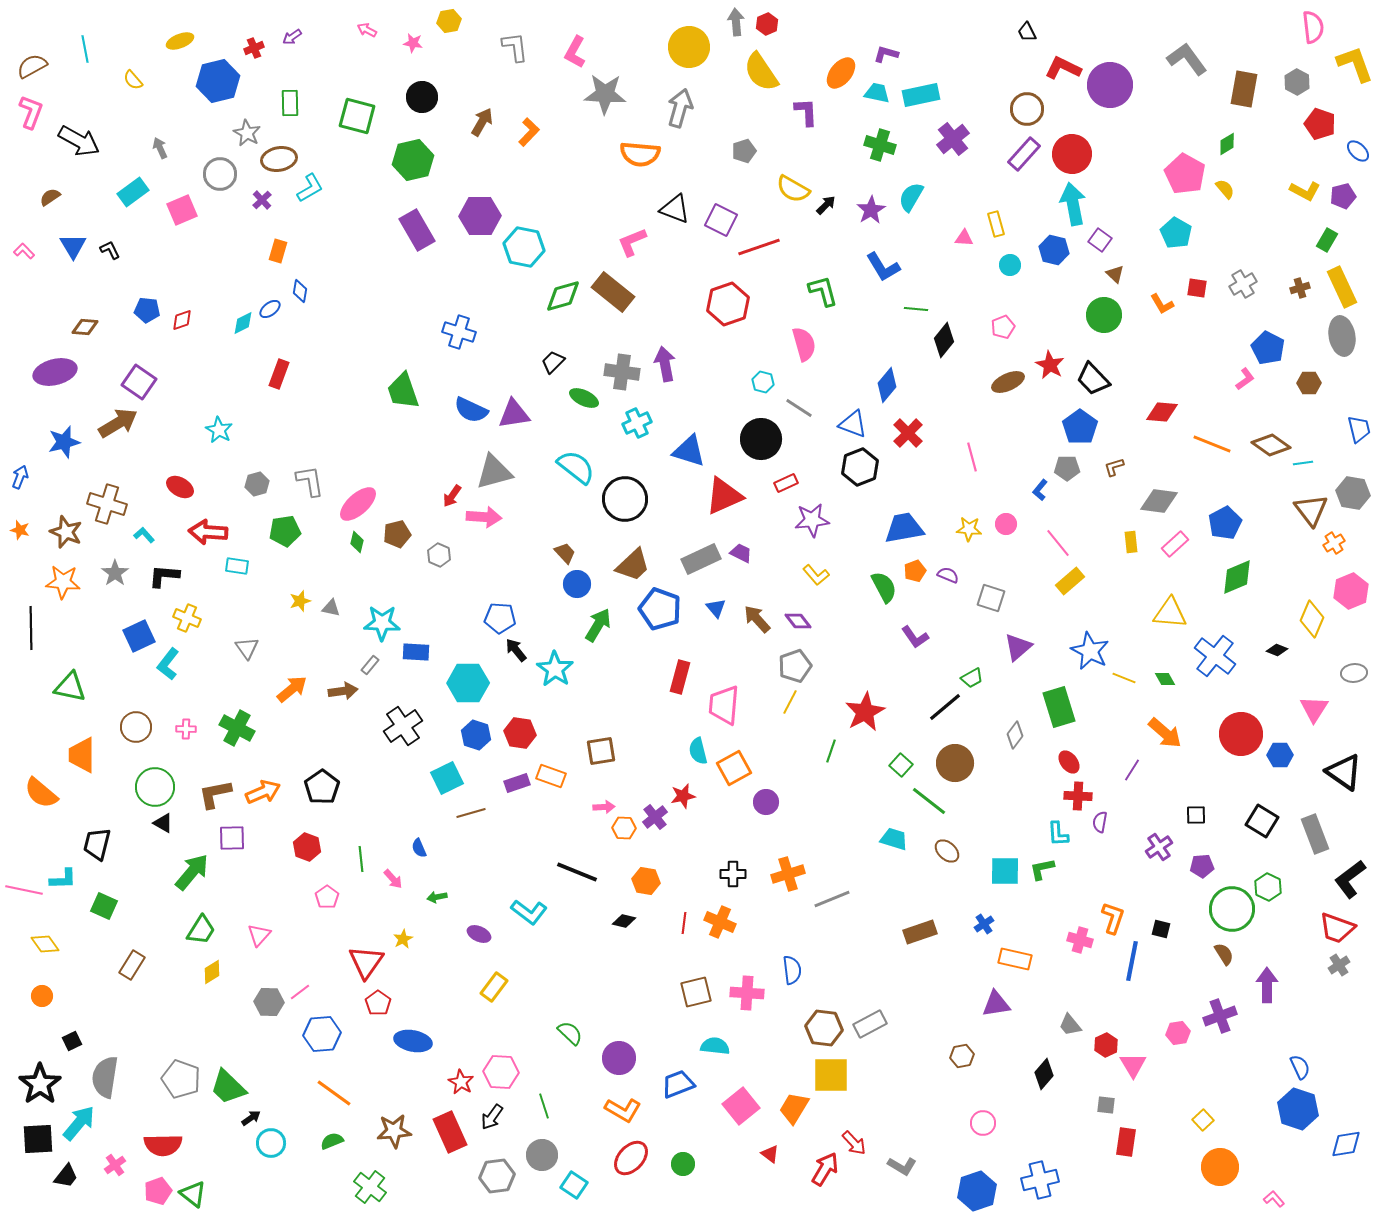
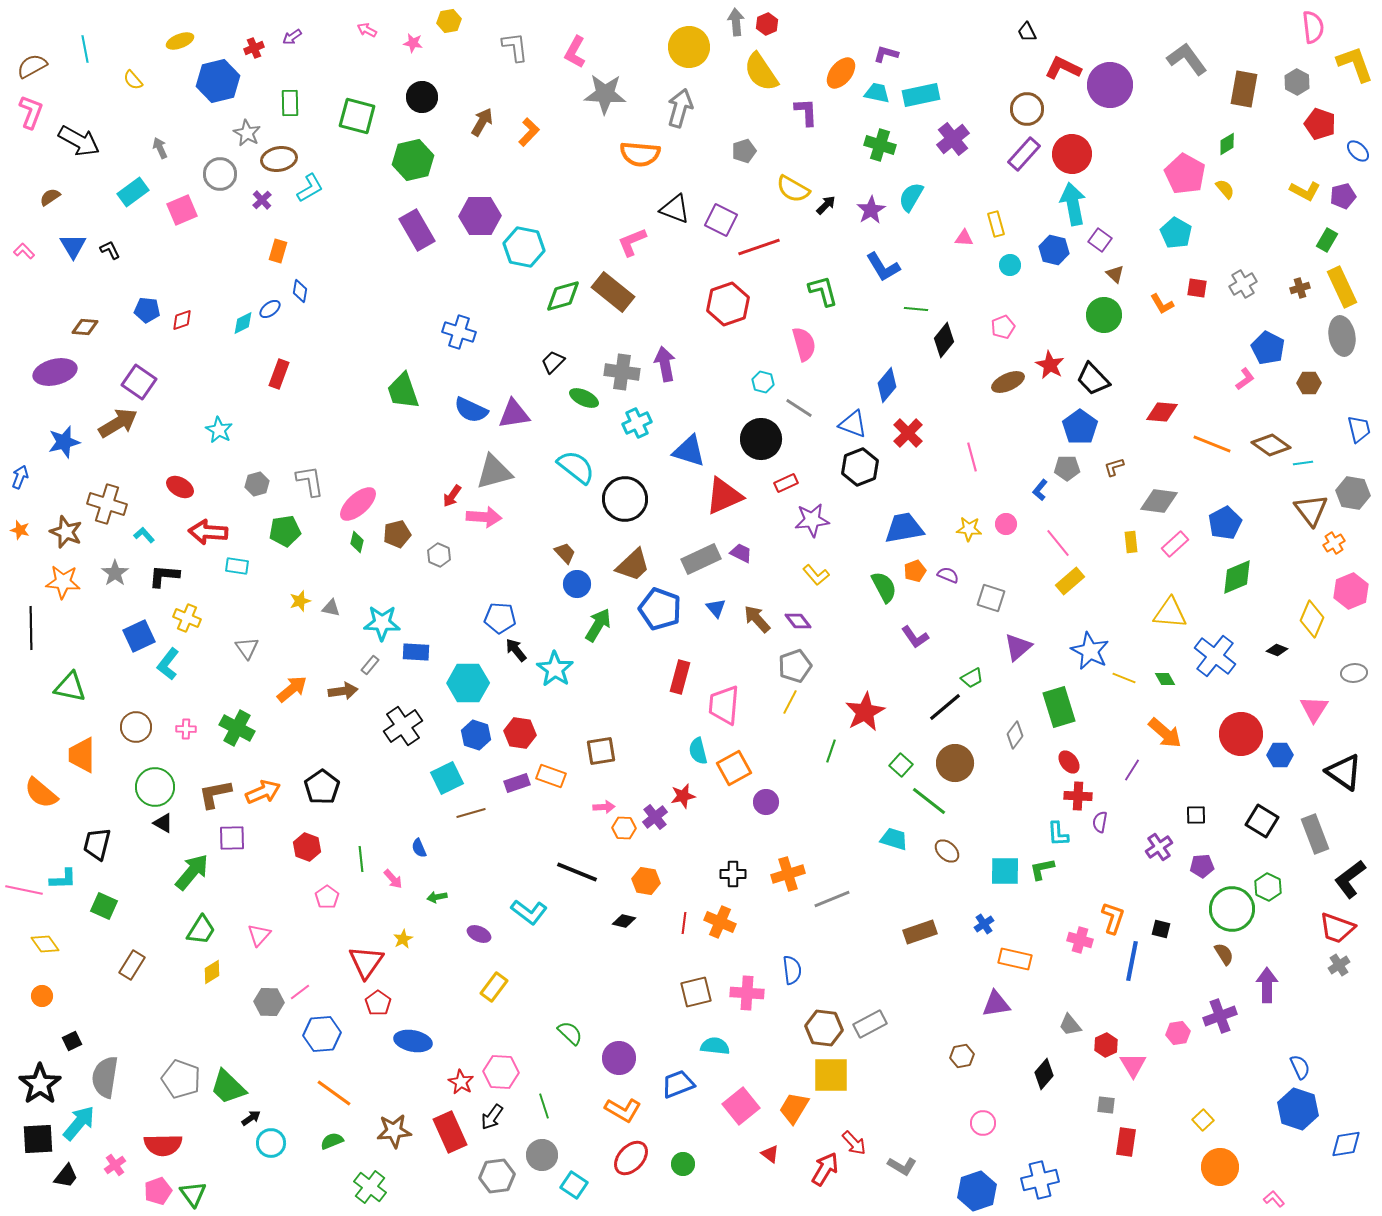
green triangle at (193, 1194): rotated 16 degrees clockwise
